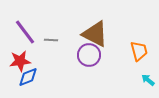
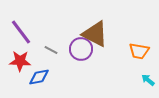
purple line: moved 4 px left
gray line: moved 10 px down; rotated 24 degrees clockwise
orange trapezoid: rotated 115 degrees clockwise
purple circle: moved 8 px left, 6 px up
red star: rotated 10 degrees clockwise
blue diamond: moved 11 px right; rotated 10 degrees clockwise
